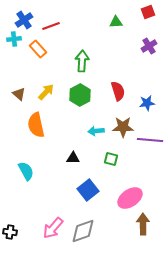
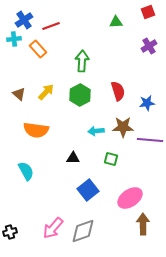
orange semicircle: moved 5 px down; rotated 70 degrees counterclockwise
black cross: rotated 24 degrees counterclockwise
